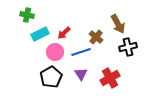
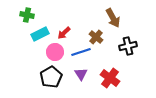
brown arrow: moved 5 px left, 6 px up
black cross: moved 1 px up
red cross: rotated 24 degrees counterclockwise
